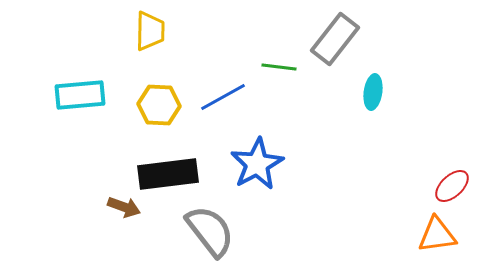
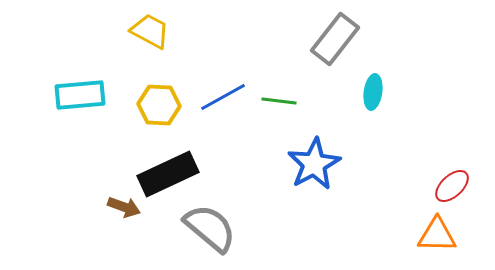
yellow trapezoid: rotated 63 degrees counterclockwise
green line: moved 34 px down
blue star: moved 57 px right
black rectangle: rotated 18 degrees counterclockwise
gray semicircle: moved 3 px up; rotated 12 degrees counterclockwise
orange triangle: rotated 9 degrees clockwise
